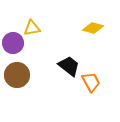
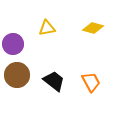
yellow triangle: moved 15 px right
purple circle: moved 1 px down
black trapezoid: moved 15 px left, 15 px down
